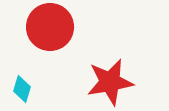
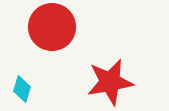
red circle: moved 2 px right
